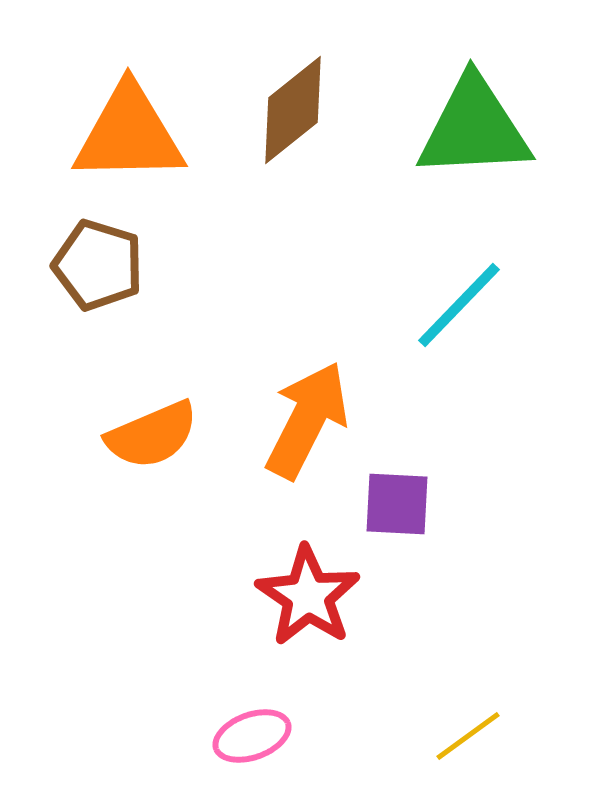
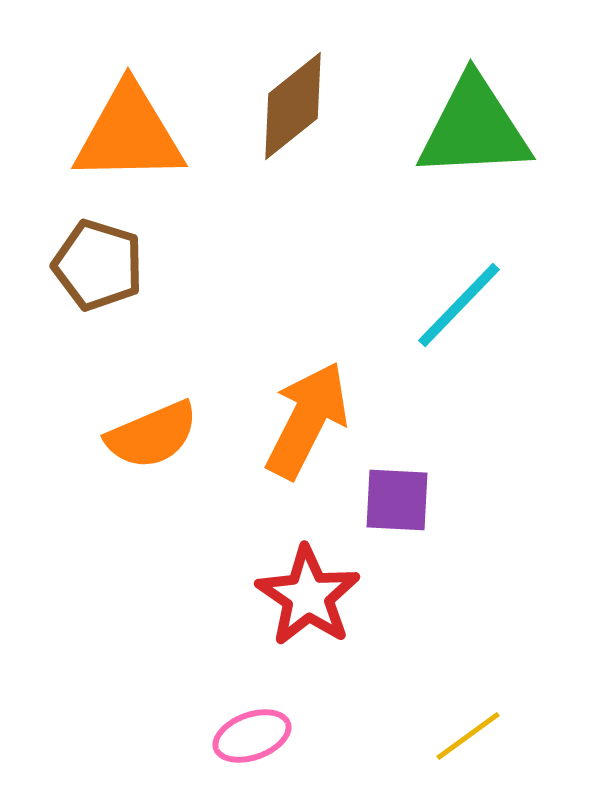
brown diamond: moved 4 px up
purple square: moved 4 px up
